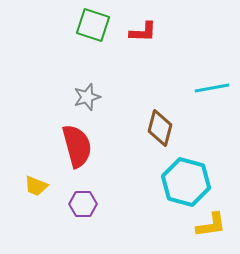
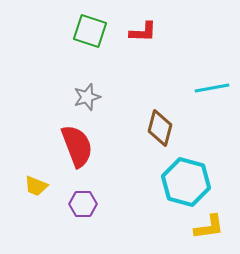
green square: moved 3 px left, 6 px down
red semicircle: rotated 6 degrees counterclockwise
yellow L-shape: moved 2 px left, 2 px down
